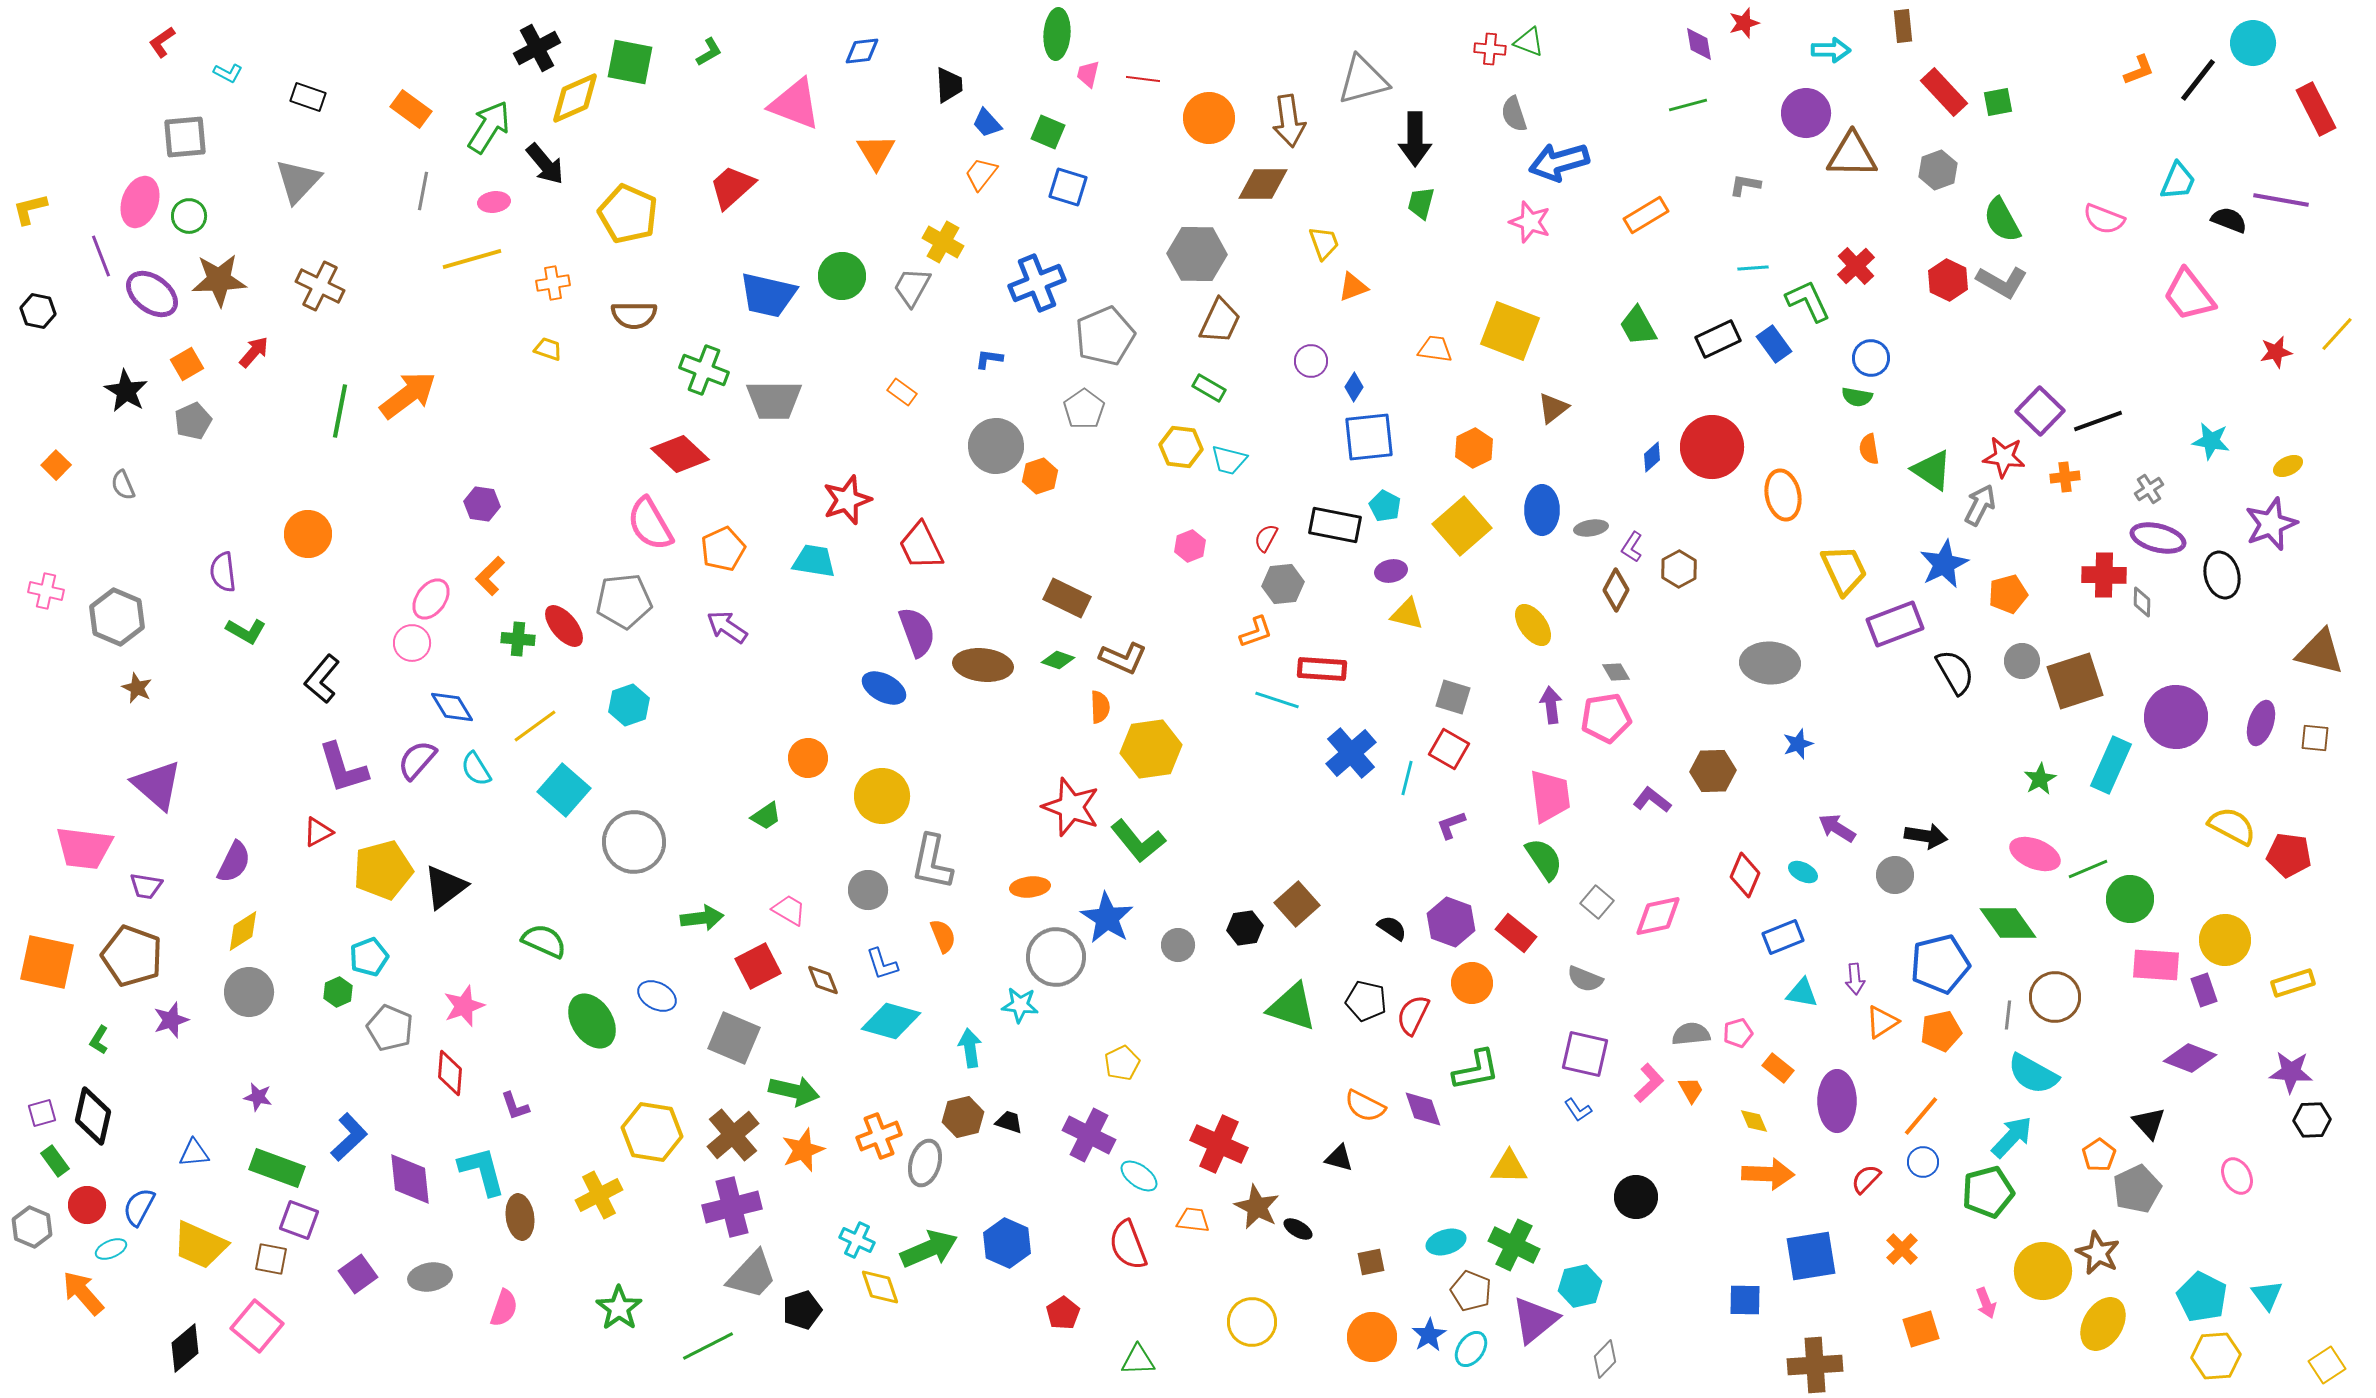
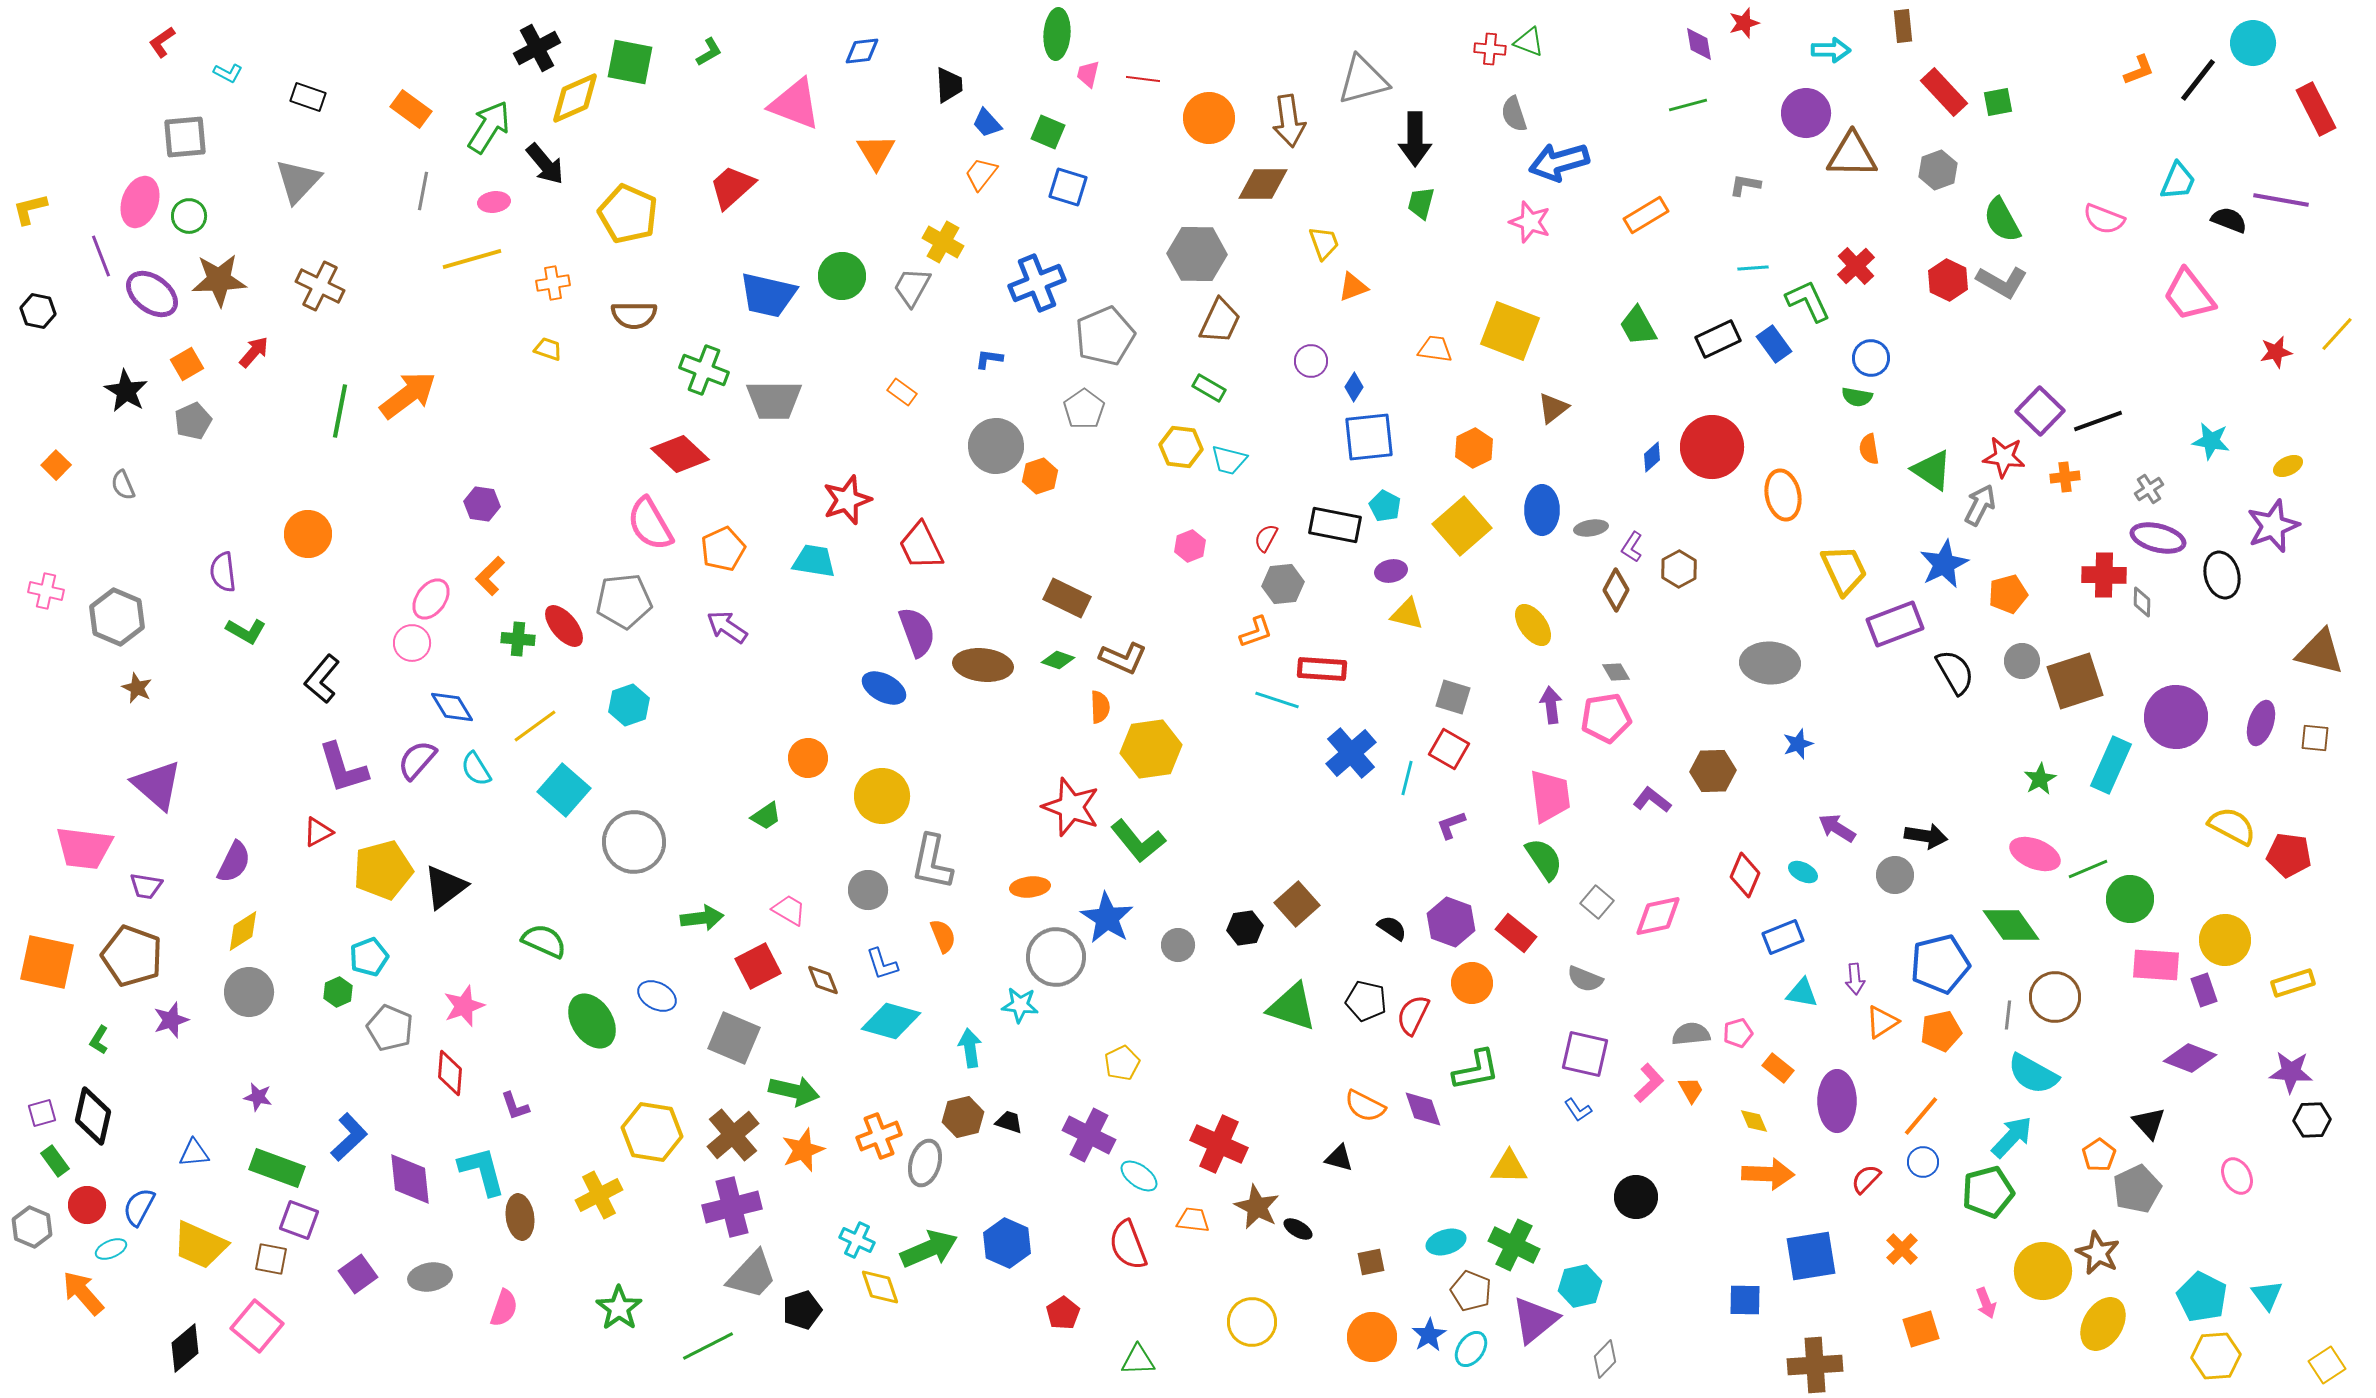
purple star at (2271, 524): moved 2 px right, 2 px down
green diamond at (2008, 923): moved 3 px right, 2 px down
